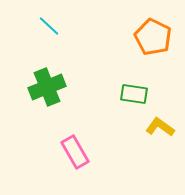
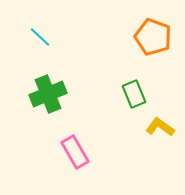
cyan line: moved 9 px left, 11 px down
orange pentagon: rotated 6 degrees counterclockwise
green cross: moved 1 px right, 7 px down
green rectangle: rotated 60 degrees clockwise
